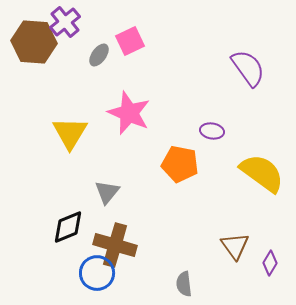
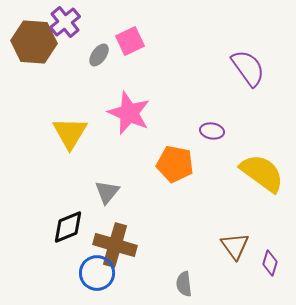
orange pentagon: moved 5 px left
purple diamond: rotated 15 degrees counterclockwise
